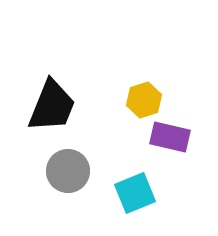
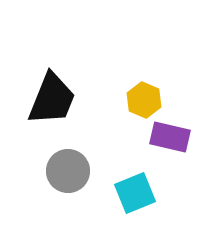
yellow hexagon: rotated 20 degrees counterclockwise
black trapezoid: moved 7 px up
